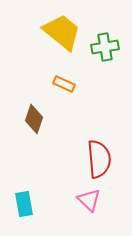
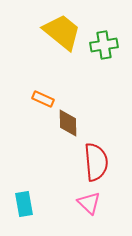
green cross: moved 1 px left, 2 px up
orange rectangle: moved 21 px left, 15 px down
brown diamond: moved 34 px right, 4 px down; rotated 20 degrees counterclockwise
red semicircle: moved 3 px left, 3 px down
pink triangle: moved 3 px down
